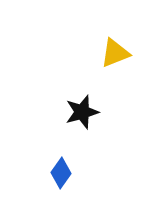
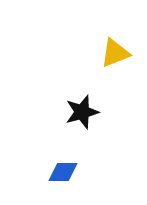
blue diamond: moved 2 px right, 1 px up; rotated 56 degrees clockwise
